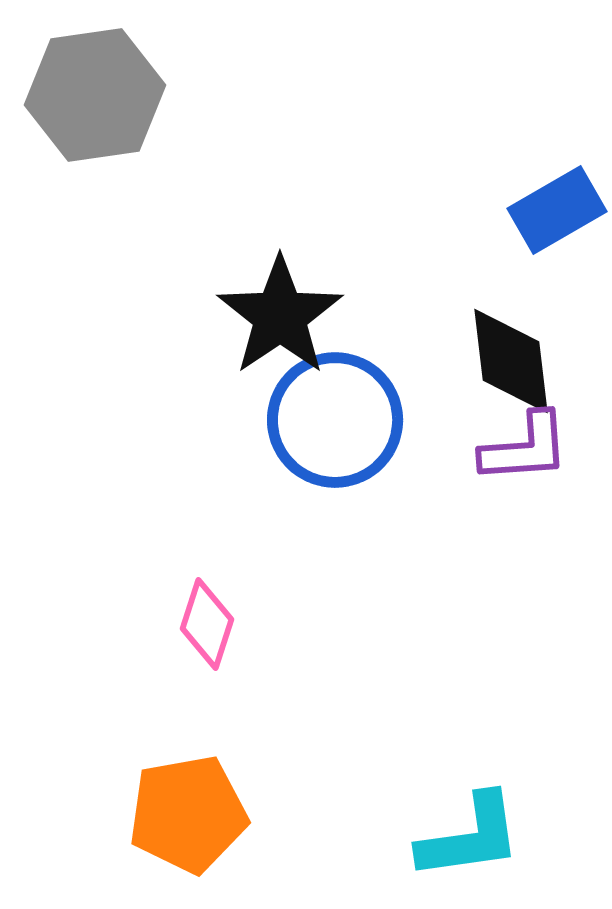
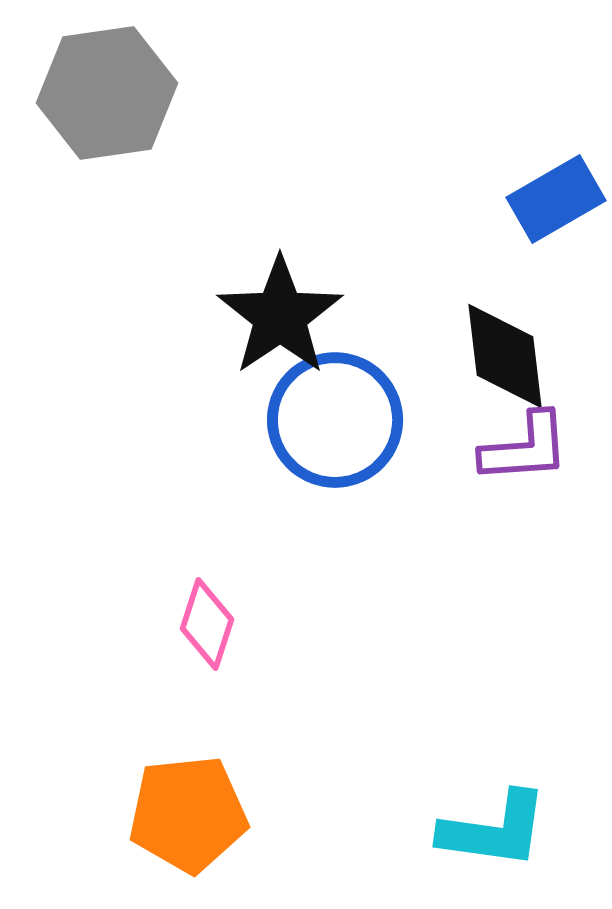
gray hexagon: moved 12 px right, 2 px up
blue rectangle: moved 1 px left, 11 px up
black diamond: moved 6 px left, 5 px up
orange pentagon: rotated 4 degrees clockwise
cyan L-shape: moved 24 px right, 7 px up; rotated 16 degrees clockwise
